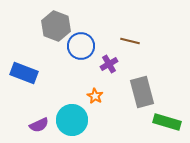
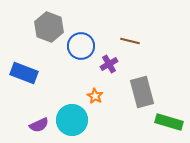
gray hexagon: moved 7 px left, 1 px down
green rectangle: moved 2 px right
